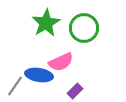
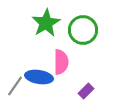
green circle: moved 1 px left, 2 px down
pink semicircle: rotated 65 degrees counterclockwise
blue ellipse: moved 2 px down
purple rectangle: moved 11 px right
